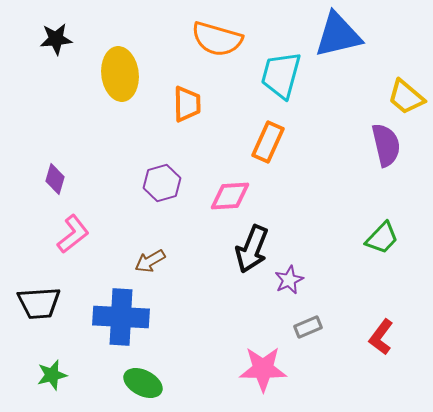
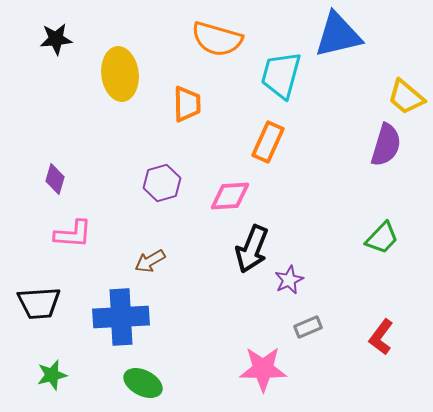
purple semicircle: rotated 30 degrees clockwise
pink L-shape: rotated 42 degrees clockwise
blue cross: rotated 6 degrees counterclockwise
